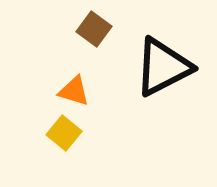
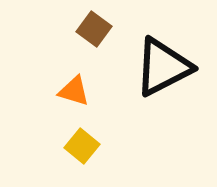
yellow square: moved 18 px right, 13 px down
